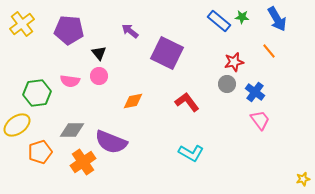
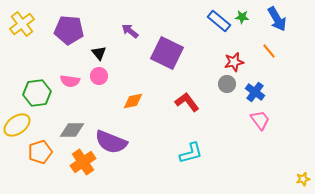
cyan L-shape: rotated 45 degrees counterclockwise
